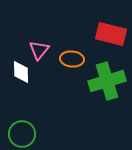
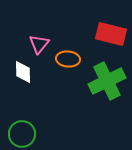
pink triangle: moved 6 px up
orange ellipse: moved 4 px left
white diamond: moved 2 px right
green cross: rotated 9 degrees counterclockwise
